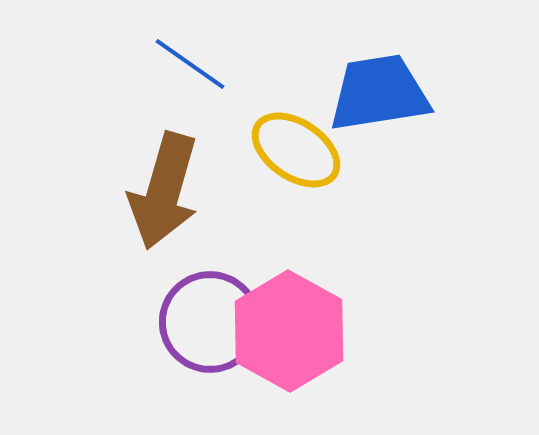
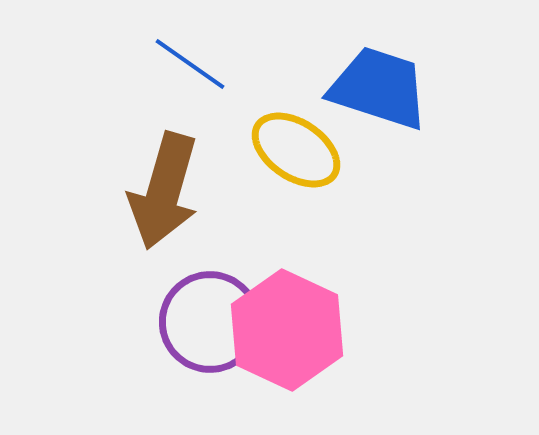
blue trapezoid: moved 5 px up; rotated 27 degrees clockwise
pink hexagon: moved 2 px left, 1 px up; rotated 4 degrees counterclockwise
